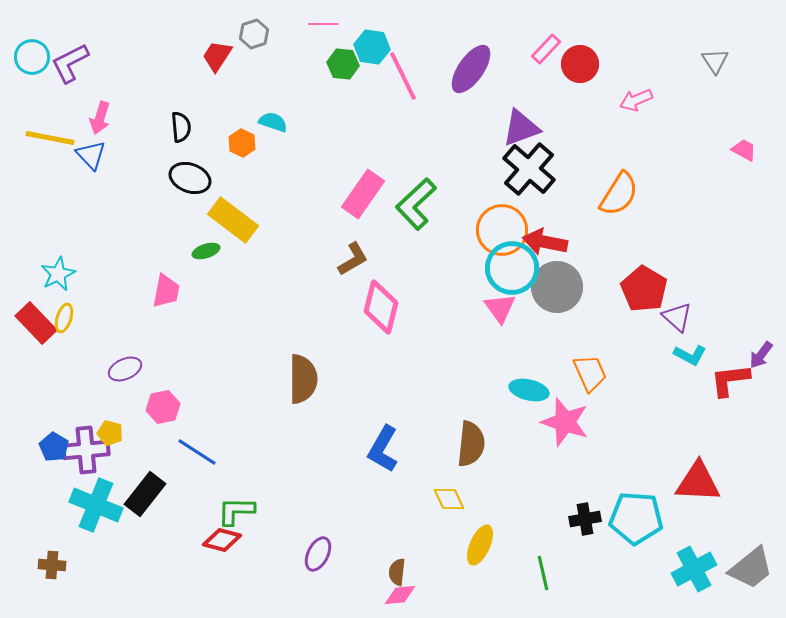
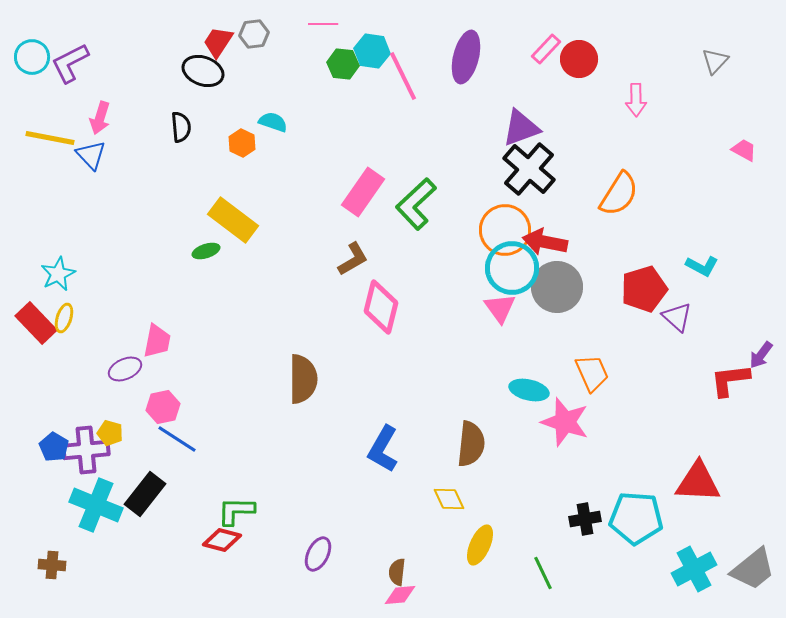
gray hexagon at (254, 34): rotated 12 degrees clockwise
cyan hexagon at (372, 47): moved 4 px down
red trapezoid at (217, 56): moved 1 px right, 14 px up
gray triangle at (715, 61): rotated 16 degrees clockwise
red circle at (580, 64): moved 1 px left, 5 px up
purple ellipse at (471, 69): moved 5 px left, 12 px up; rotated 21 degrees counterclockwise
pink arrow at (636, 100): rotated 68 degrees counterclockwise
black ellipse at (190, 178): moved 13 px right, 107 px up
pink rectangle at (363, 194): moved 2 px up
orange circle at (502, 230): moved 3 px right
red pentagon at (644, 289): rotated 24 degrees clockwise
pink trapezoid at (166, 291): moved 9 px left, 50 px down
cyan L-shape at (690, 355): moved 12 px right, 89 px up
orange trapezoid at (590, 373): moved 2 px right
blue line at (197, 452): moved 20 px left, 13 px up
gray trapezoid at (751, 568): moved 2 px right, 1 px down
green line at (543, 573): rotated 12 degrees counterclockwise
